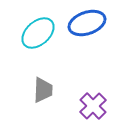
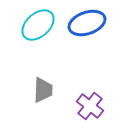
cyan ellipse: moved 8 px up
purple cross: moved 3 px left; rotated 8 degrees counterclockwise
